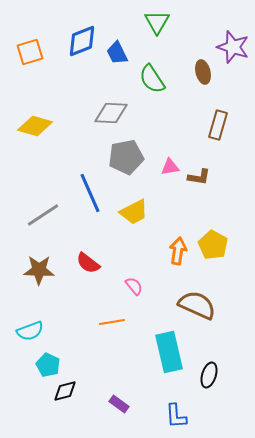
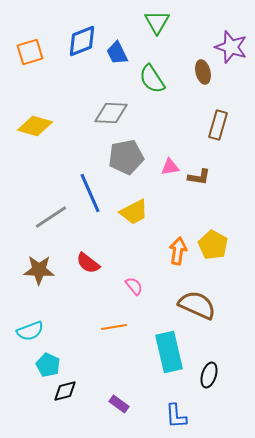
purple star: moved 2 px left
gray line: moved 8 px right, 2 px down
orange line: moved 2 px right, 5 px down
